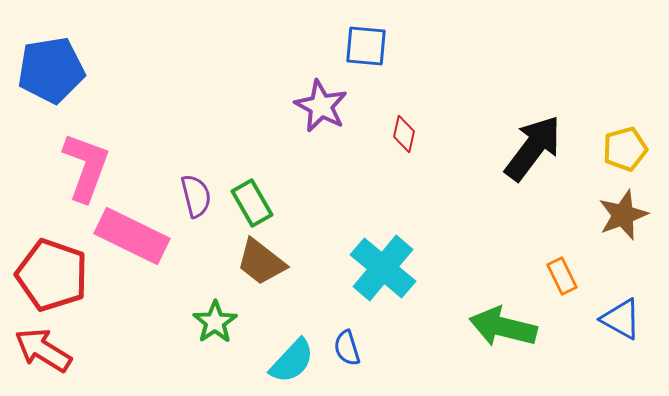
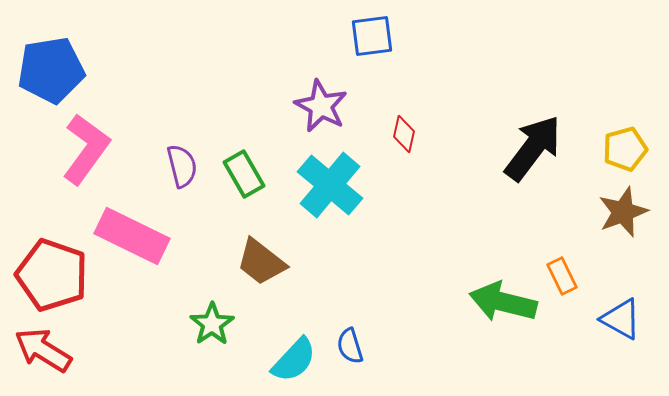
blue square: moved 6 px right, 10 px up; rotated 12 degrees counterclockwise
pink L-shape: moved 18 px up; rotated 16 degrees clockwise
purple semicircle: moved 14 px left, 30 px up
green rectangle: moved 8 px left, 29 px up
brown star: moved 3 px up
cyan cross: moved 53 px left, 83 px up
green star: moved 3 px left, 2 px down
green arrow: moved 25 px up
blue semicircle: moved 3 px right, 2 px up
cyan semicircle: moved 2 px right, 1 px up
